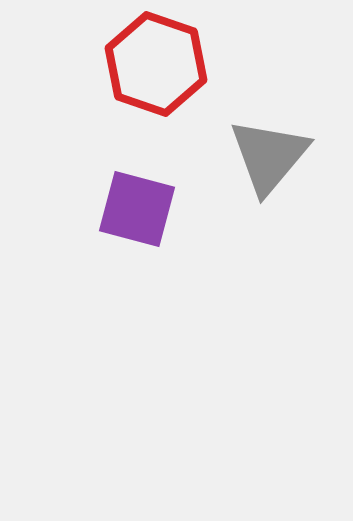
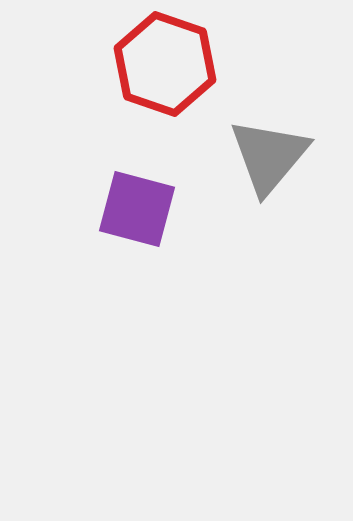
red hexagon: moved 9 px right
